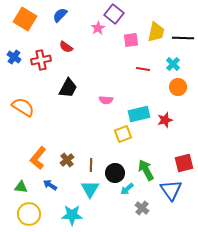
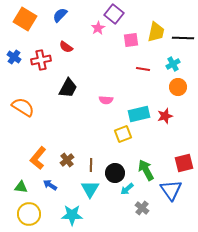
cyan cross: rotated 16 degrees clockwise
red star: moved 4 px up
